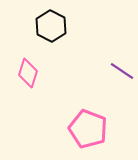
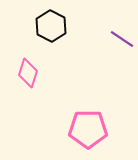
purple line: moved 32 px up
pink pentagon: rotated 21 degrees counterclockwise
